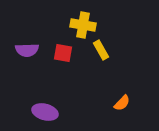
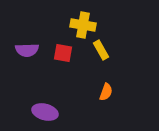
orange semicircle: moved 16 px left, 11 px up; rotated 24 degrees counterclockwise
